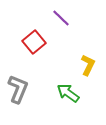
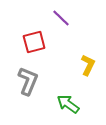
red square: rotated 25 degrees clockwise
gray L-shape: moved 10 px right, 8 px up
green arrow: moved 11 px down
